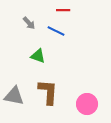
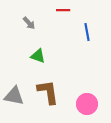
blue line: moved 31 px right, 1 px down; rotated 54 degrees clockwise
brown L-shape: rotated 12 degrees counterclockwise
